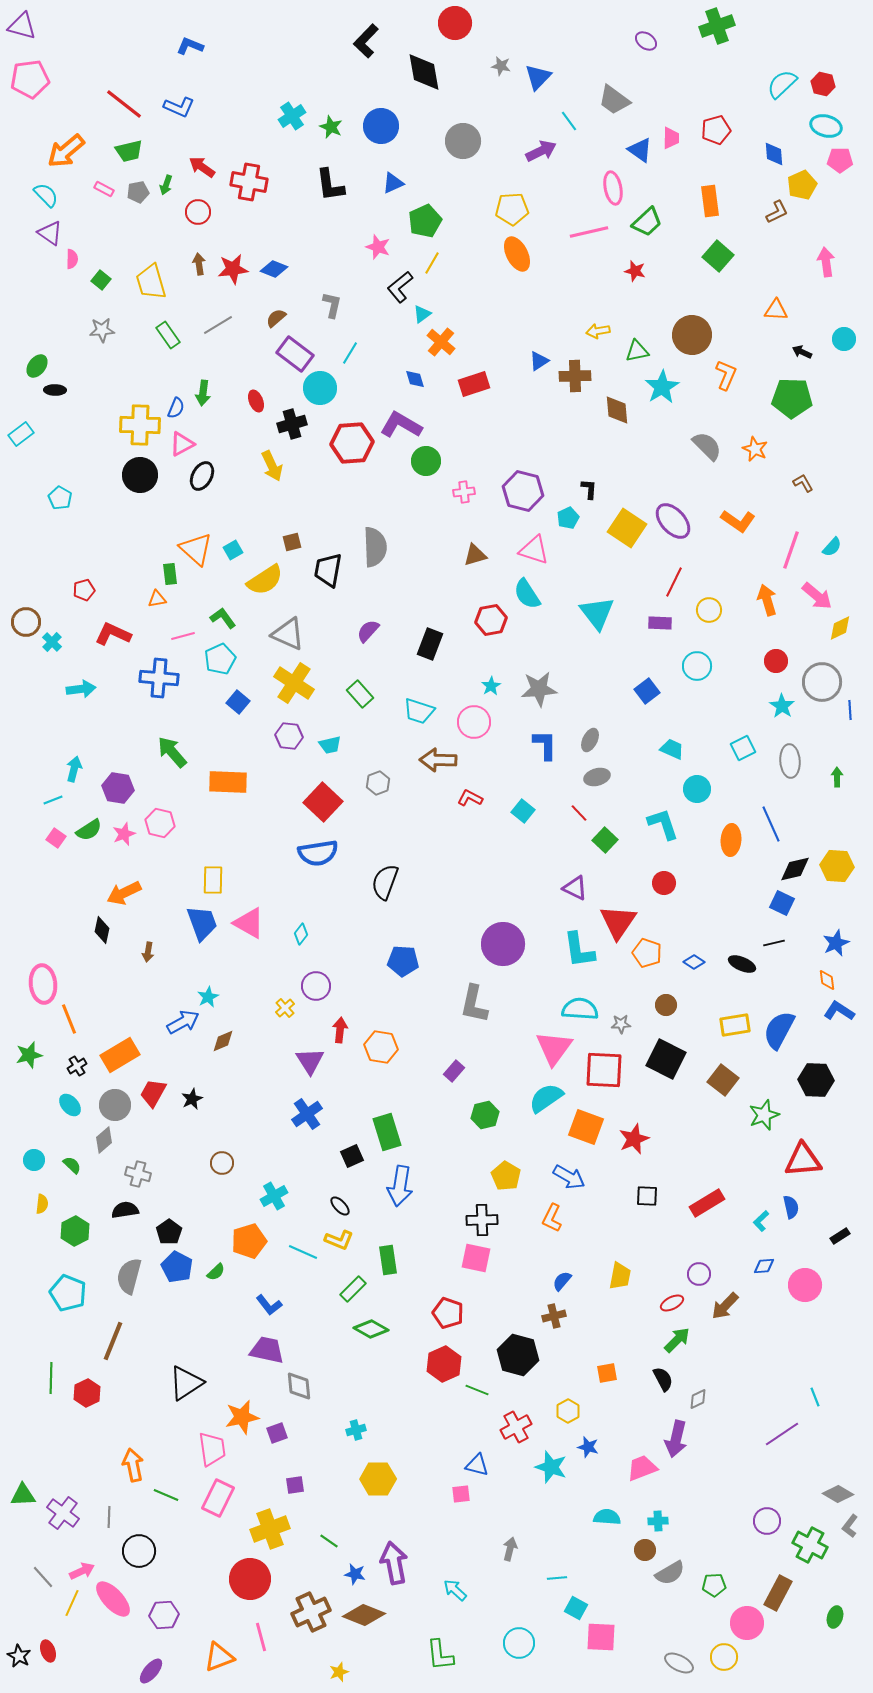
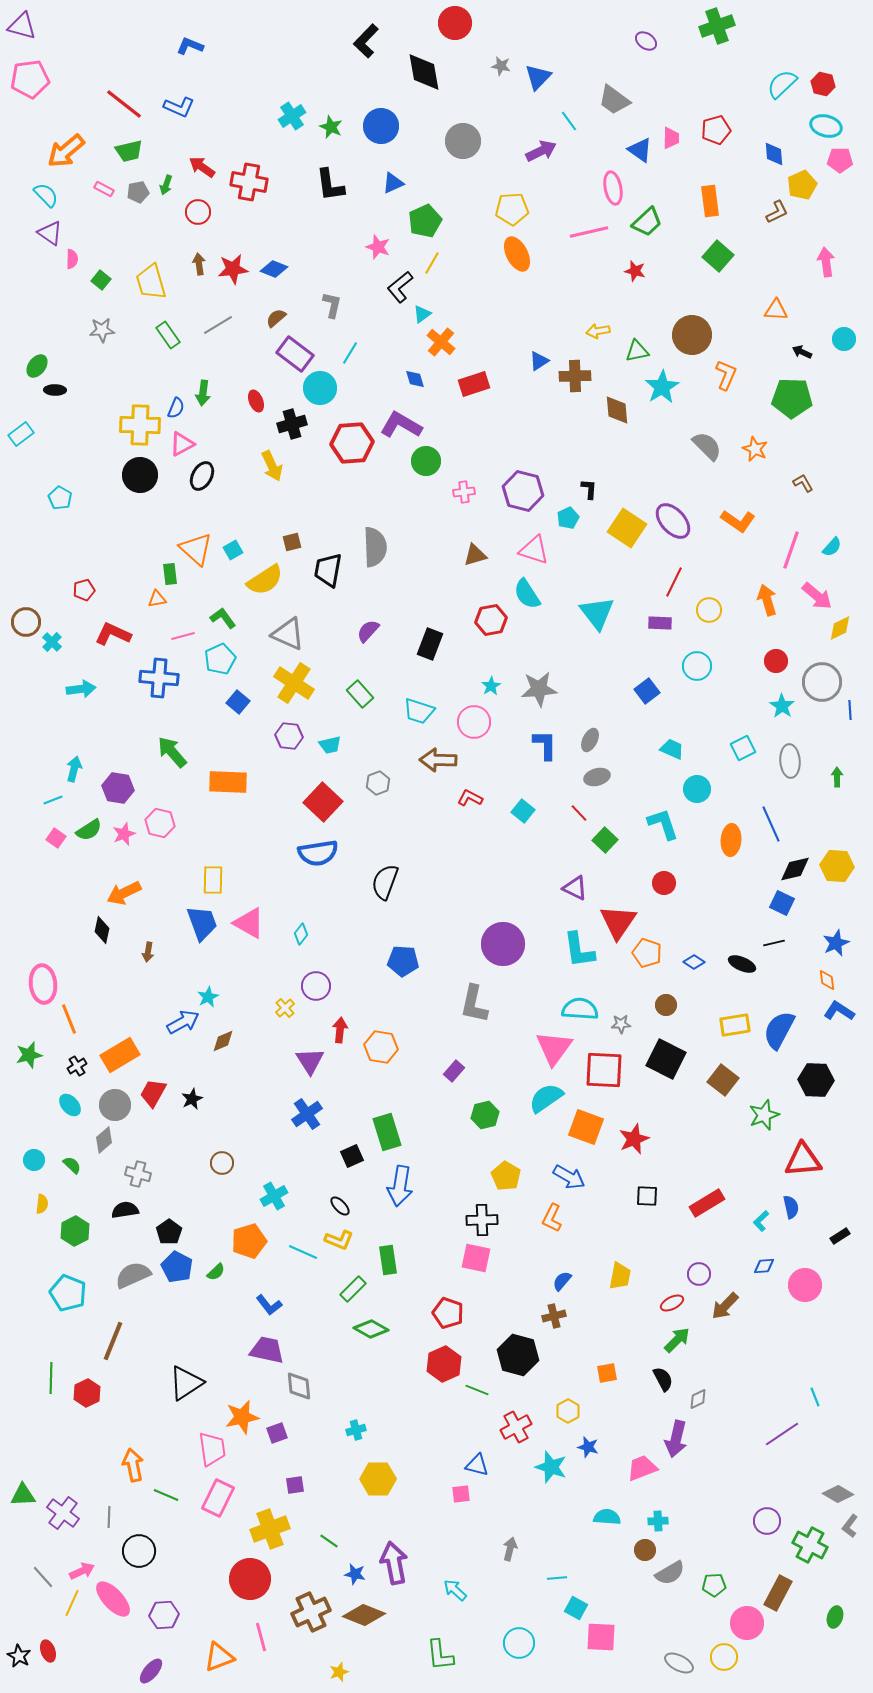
gray semicircle at (129, 1276): moved 4 px right, 1 px up; rotated 51 degrees clockwise
